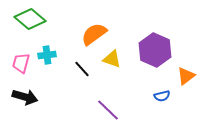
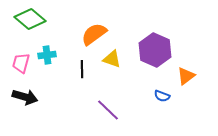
black line: rotated 42 degrees clockwise
blue semicircle: rotated 35 degrees clockwise
